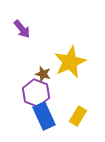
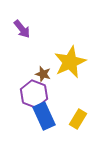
purple hexagon: moved 2 px left, 1 px down
yellow rectangle: moved 3 px down
